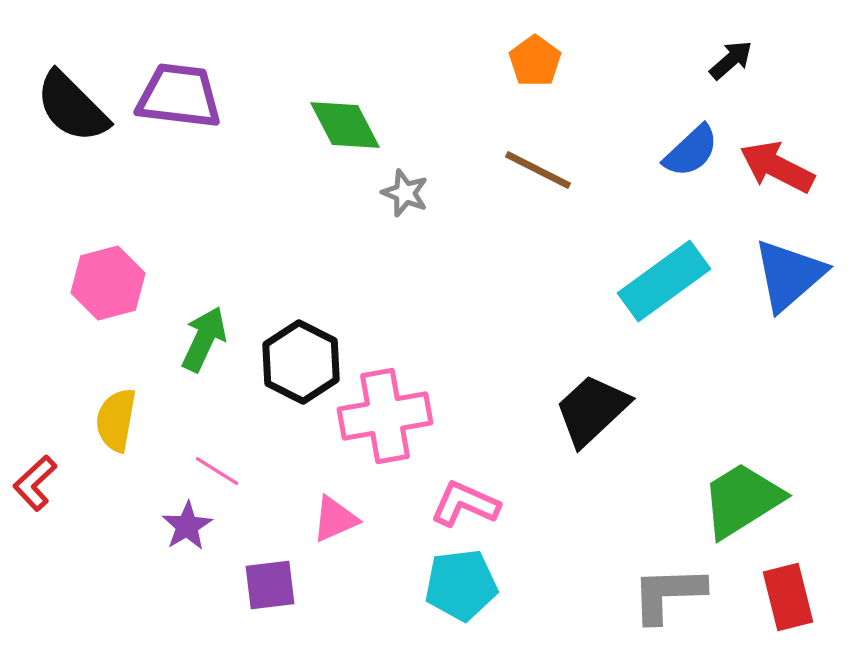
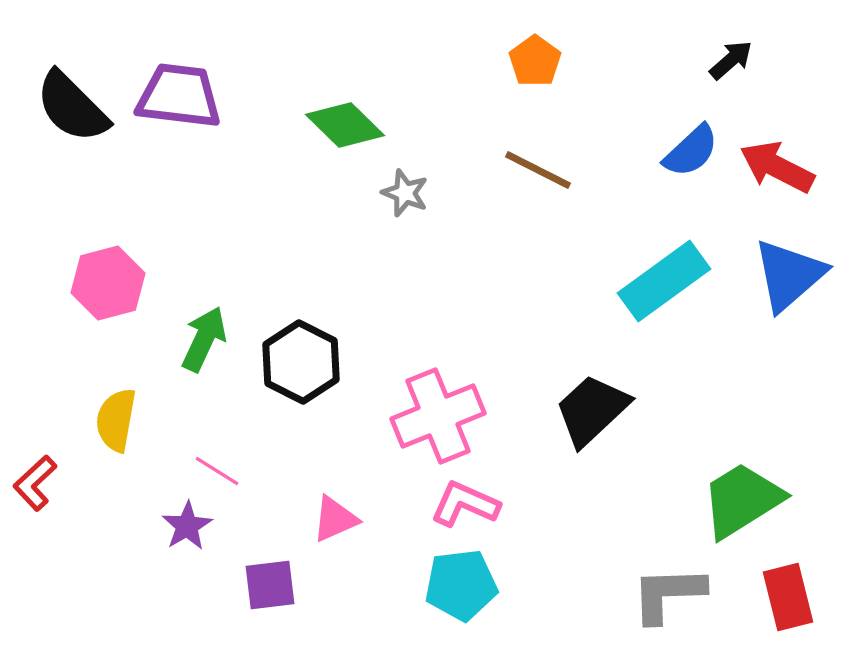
green diamond: rotated 18 degrees counterclockwise
pink cross: moved 53 px right; rotated 12 degrees counterclockwise
